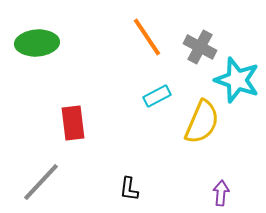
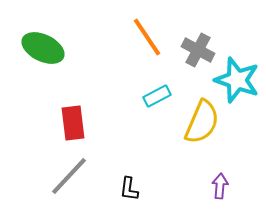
green ellipse: moved 6 px right, 5 px down; rotated 30 degrees clockwise
gray cross: moved 2 px left, 3 px down
gray line: moved 28 px right, 6 px up
purple arrow: moved 1 px left, 7 px up
